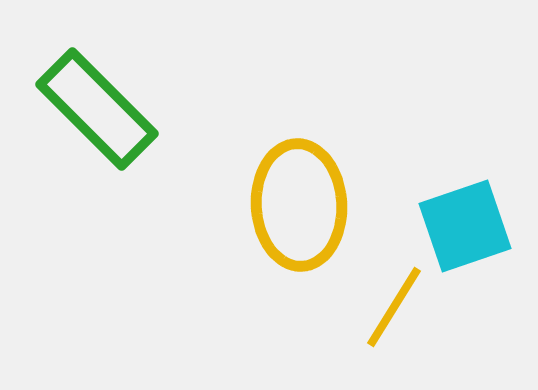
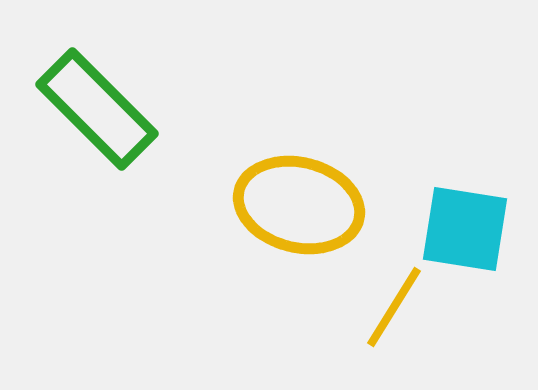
yellow ellipse: rotated 73 degrees counterclockwise
cyan square: moved 3 px down; rotated 28 degrees clockwise
